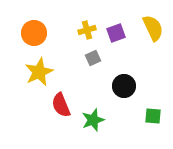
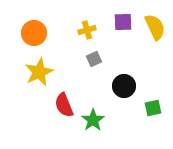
yellow semicircle: moved 2 px right, 1 px up
purple square: moved 7 px right, 11 px up; rotated 18 degrees clockwise
gray square: moved 1 px right, 1 px down
red semicircle: moved 3 px right
green square: moved 8 px up; rotated 18 degrees counterclockwise
green star: rotated 15 degrees counterclockwise
